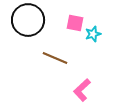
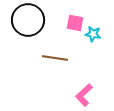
cyan star: rotated 28 degrees clockwise
brown line: rotated 15 degrees counterclockwise
pink L-shape: moved 2 px right, 5 px down
